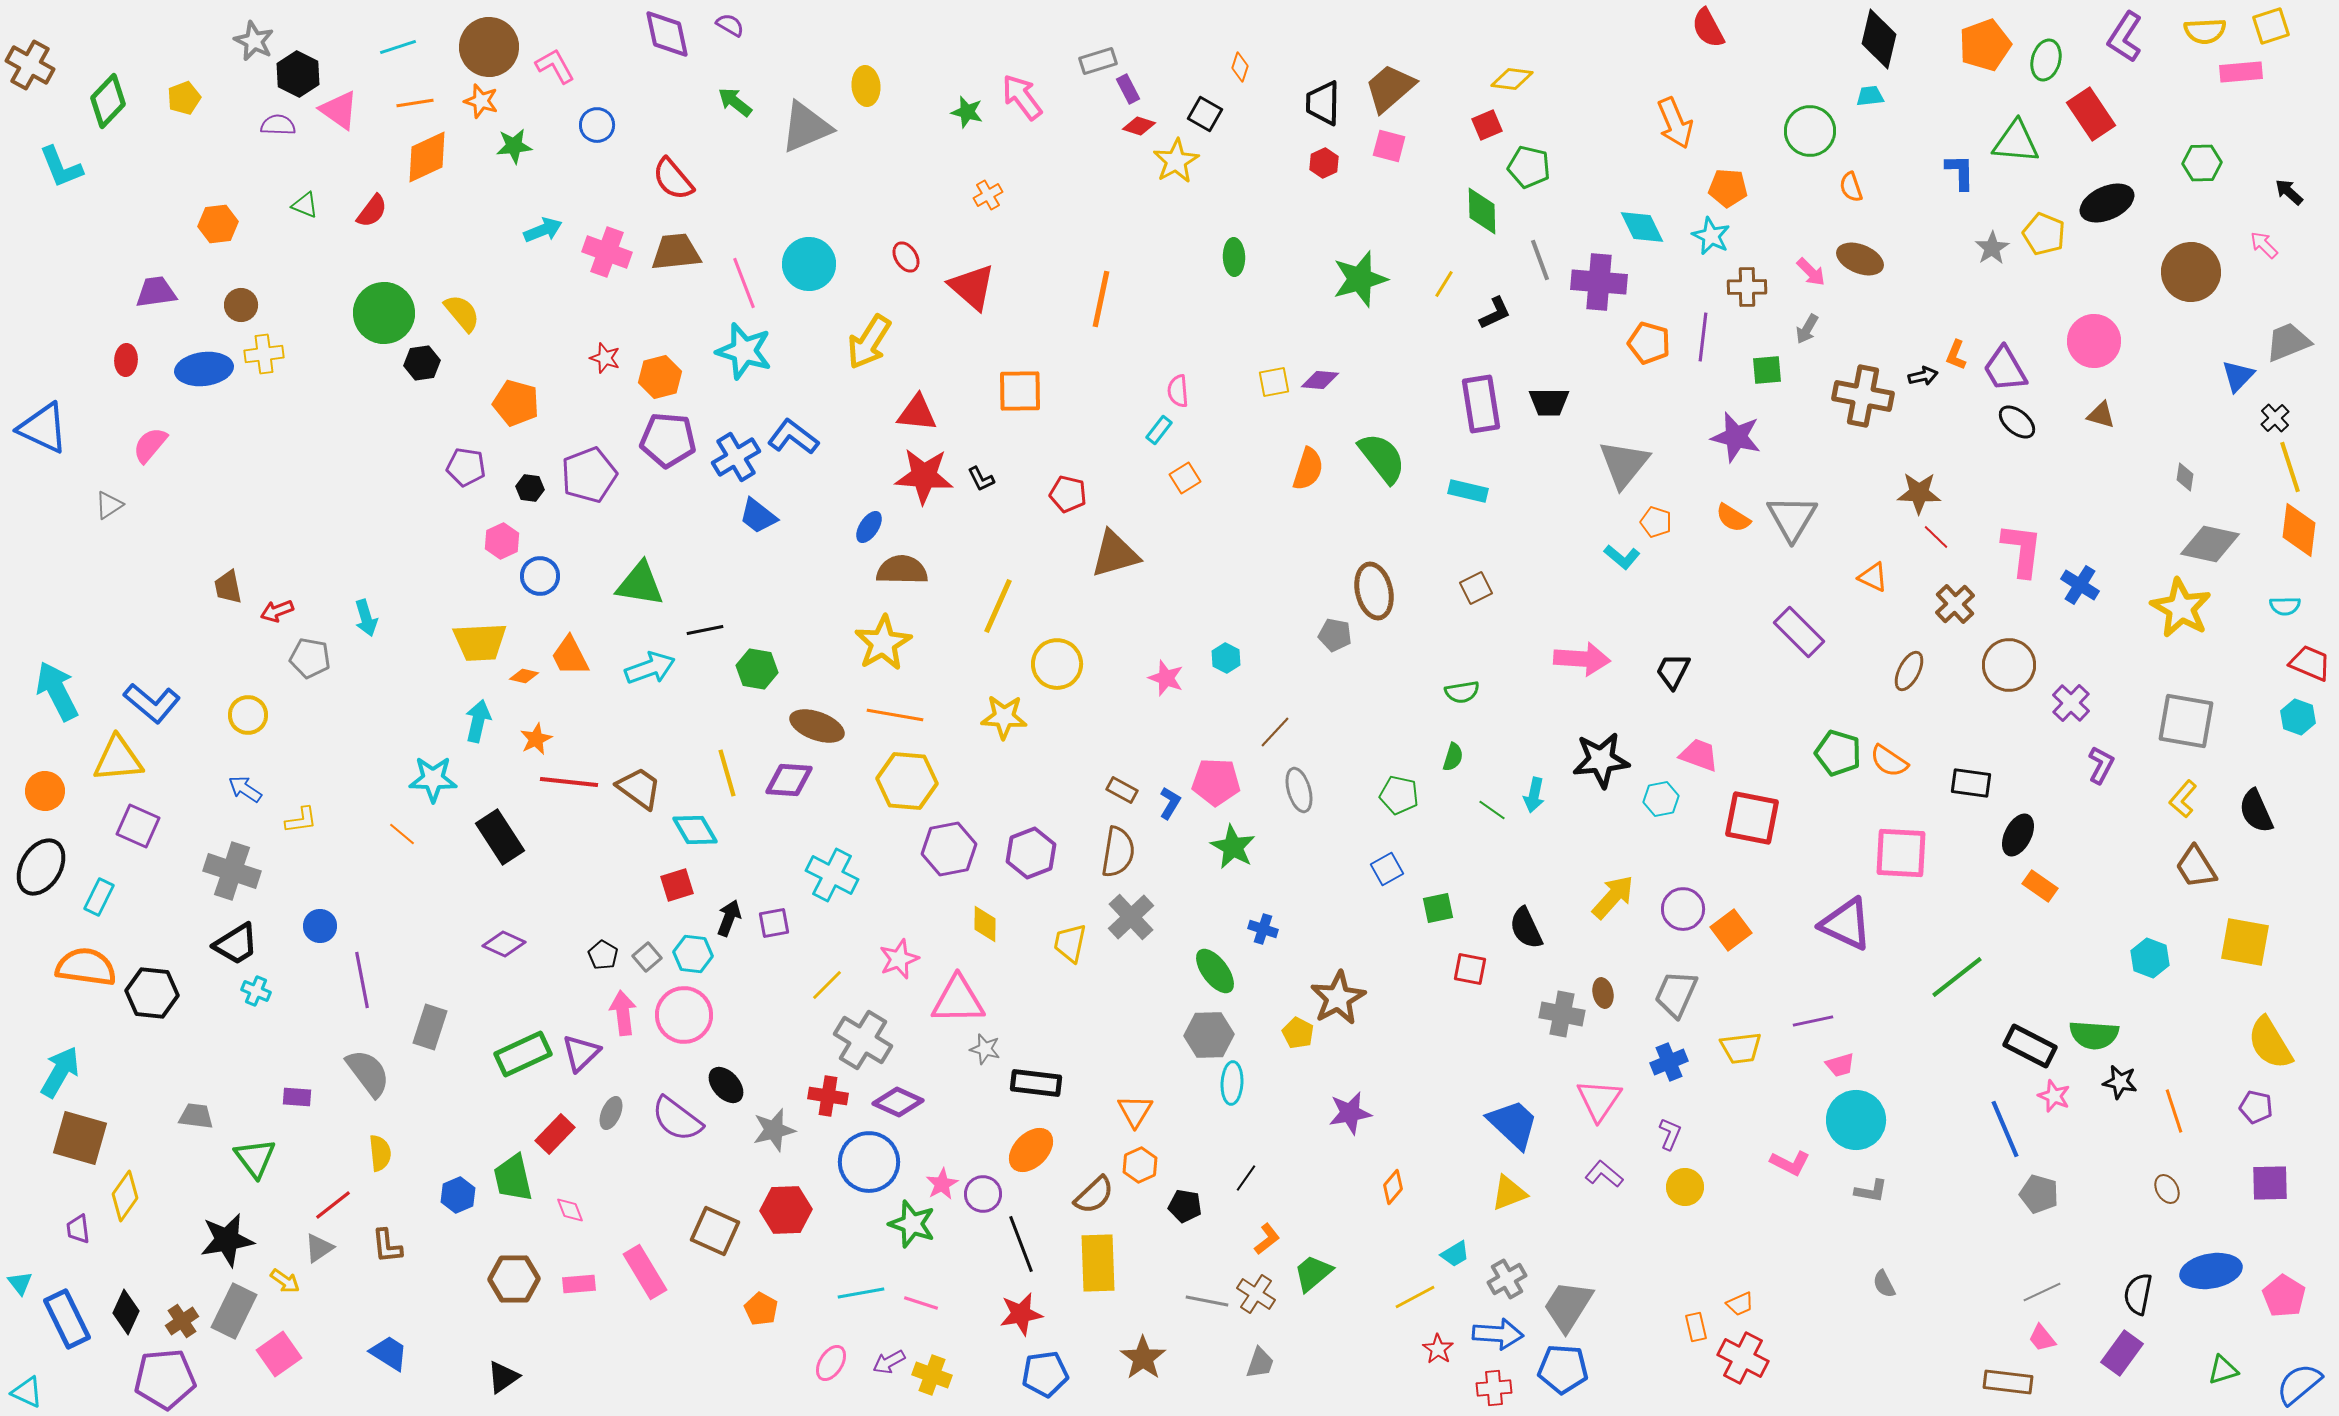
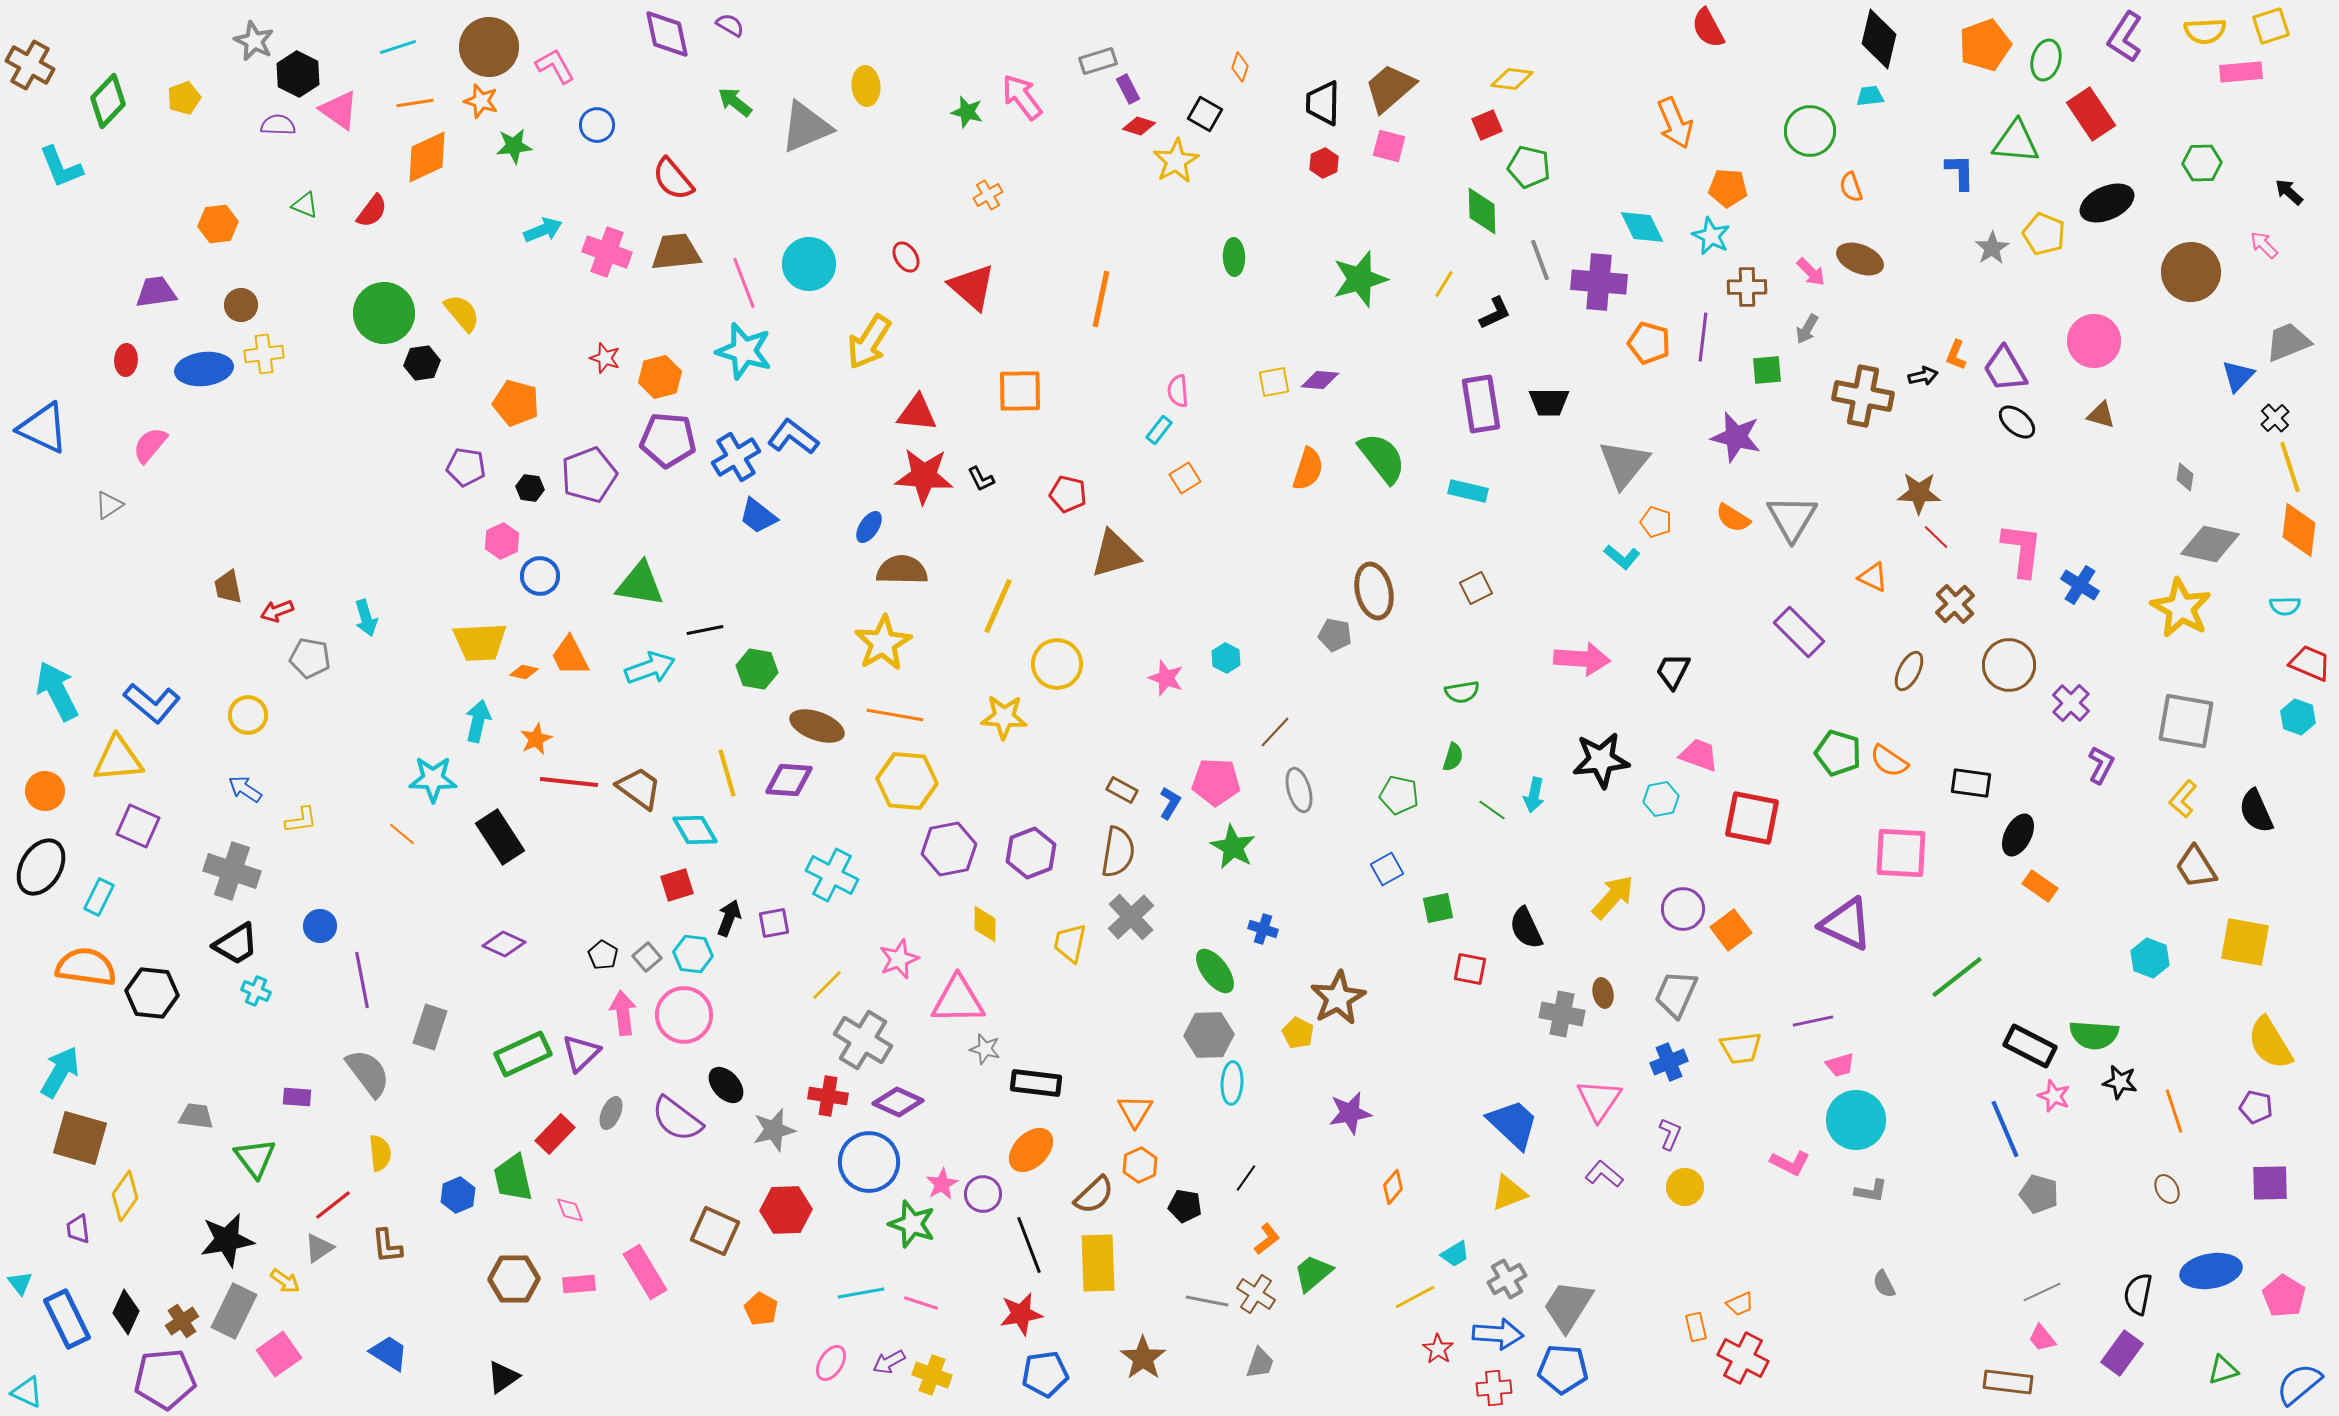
orange diamond at (524, 676): moved 4 px up
black line at (1021, 1244): moved 8 px right, 1 px down
